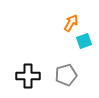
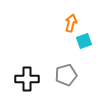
orange arrow: rotated 18 degrees counterclockwise
black cross: moved 1 px left, 3 px down
